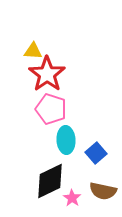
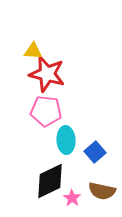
red star: rotated 21 degrees counterclockwise
pink pentagon: moved 5 px left, 2 px down; rotated 12 degrees counterclockwise
blue square: moved 1 px left, 1 px up
brown semicircle: moved 1 px left
